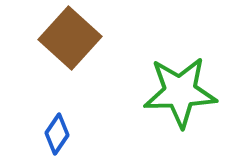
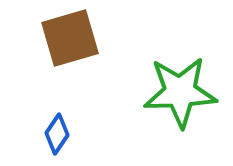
brown square: rotated 32 degrees clockwise
